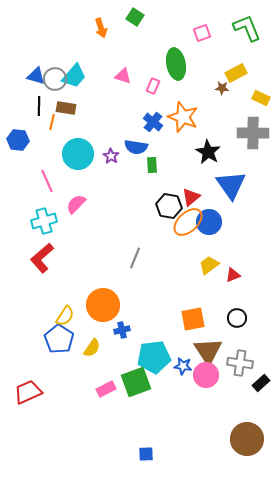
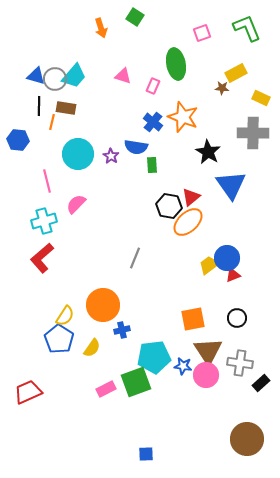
pink line at (47, 181): rotated 10 degrees clockwise
blue circle at (209, 222): moved 18 px right, 36 px down
